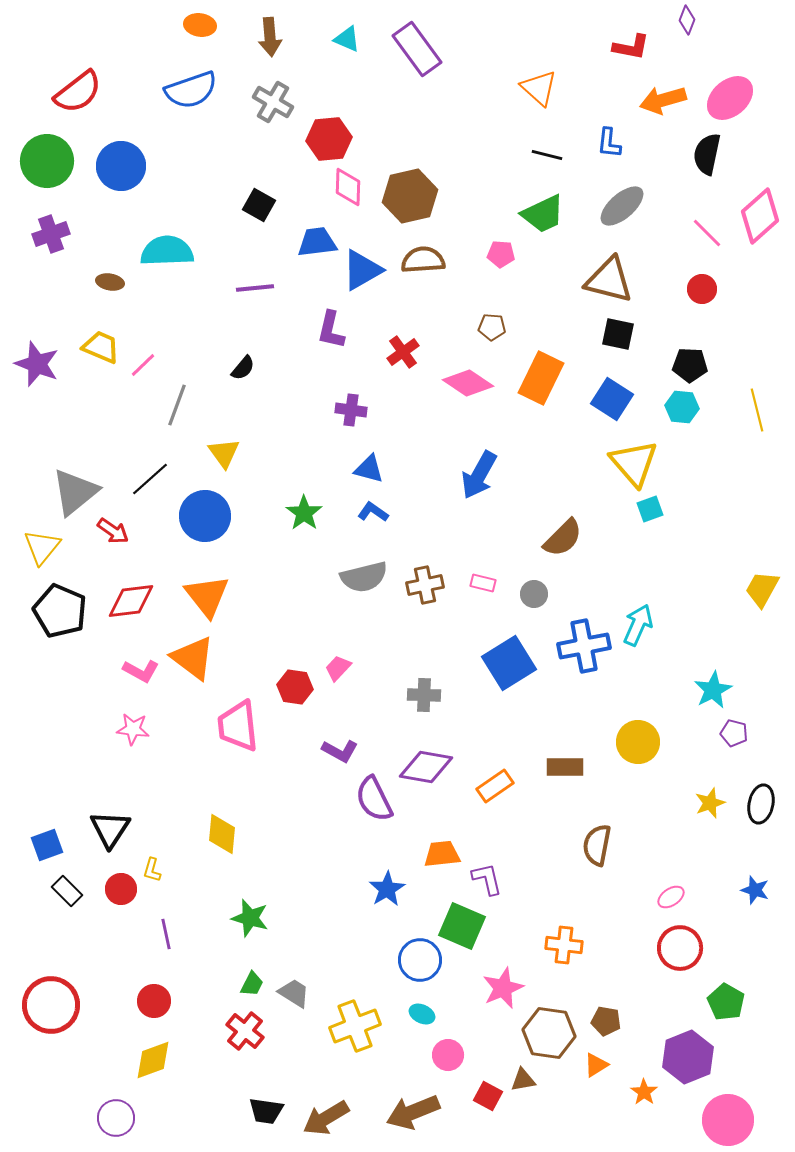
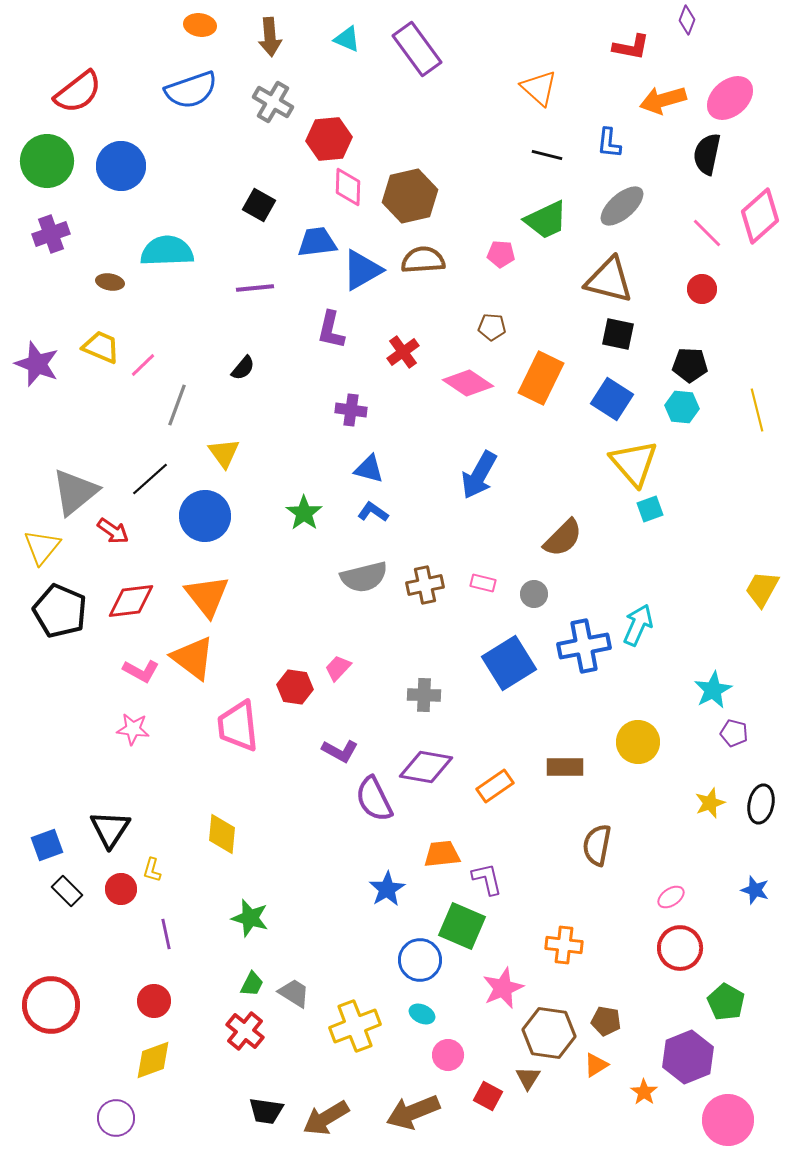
green trapezoid at (543, 214): moved 3 px right, 6 px down
brown triangle at (523, 1080): moved 5 px right, 2 px up; rotated 48 degrees counterclockwise
